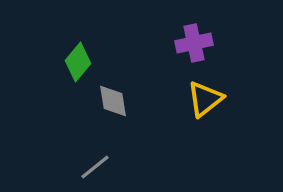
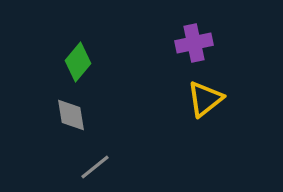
gray diamond: moved 42 px left, 14 px down
